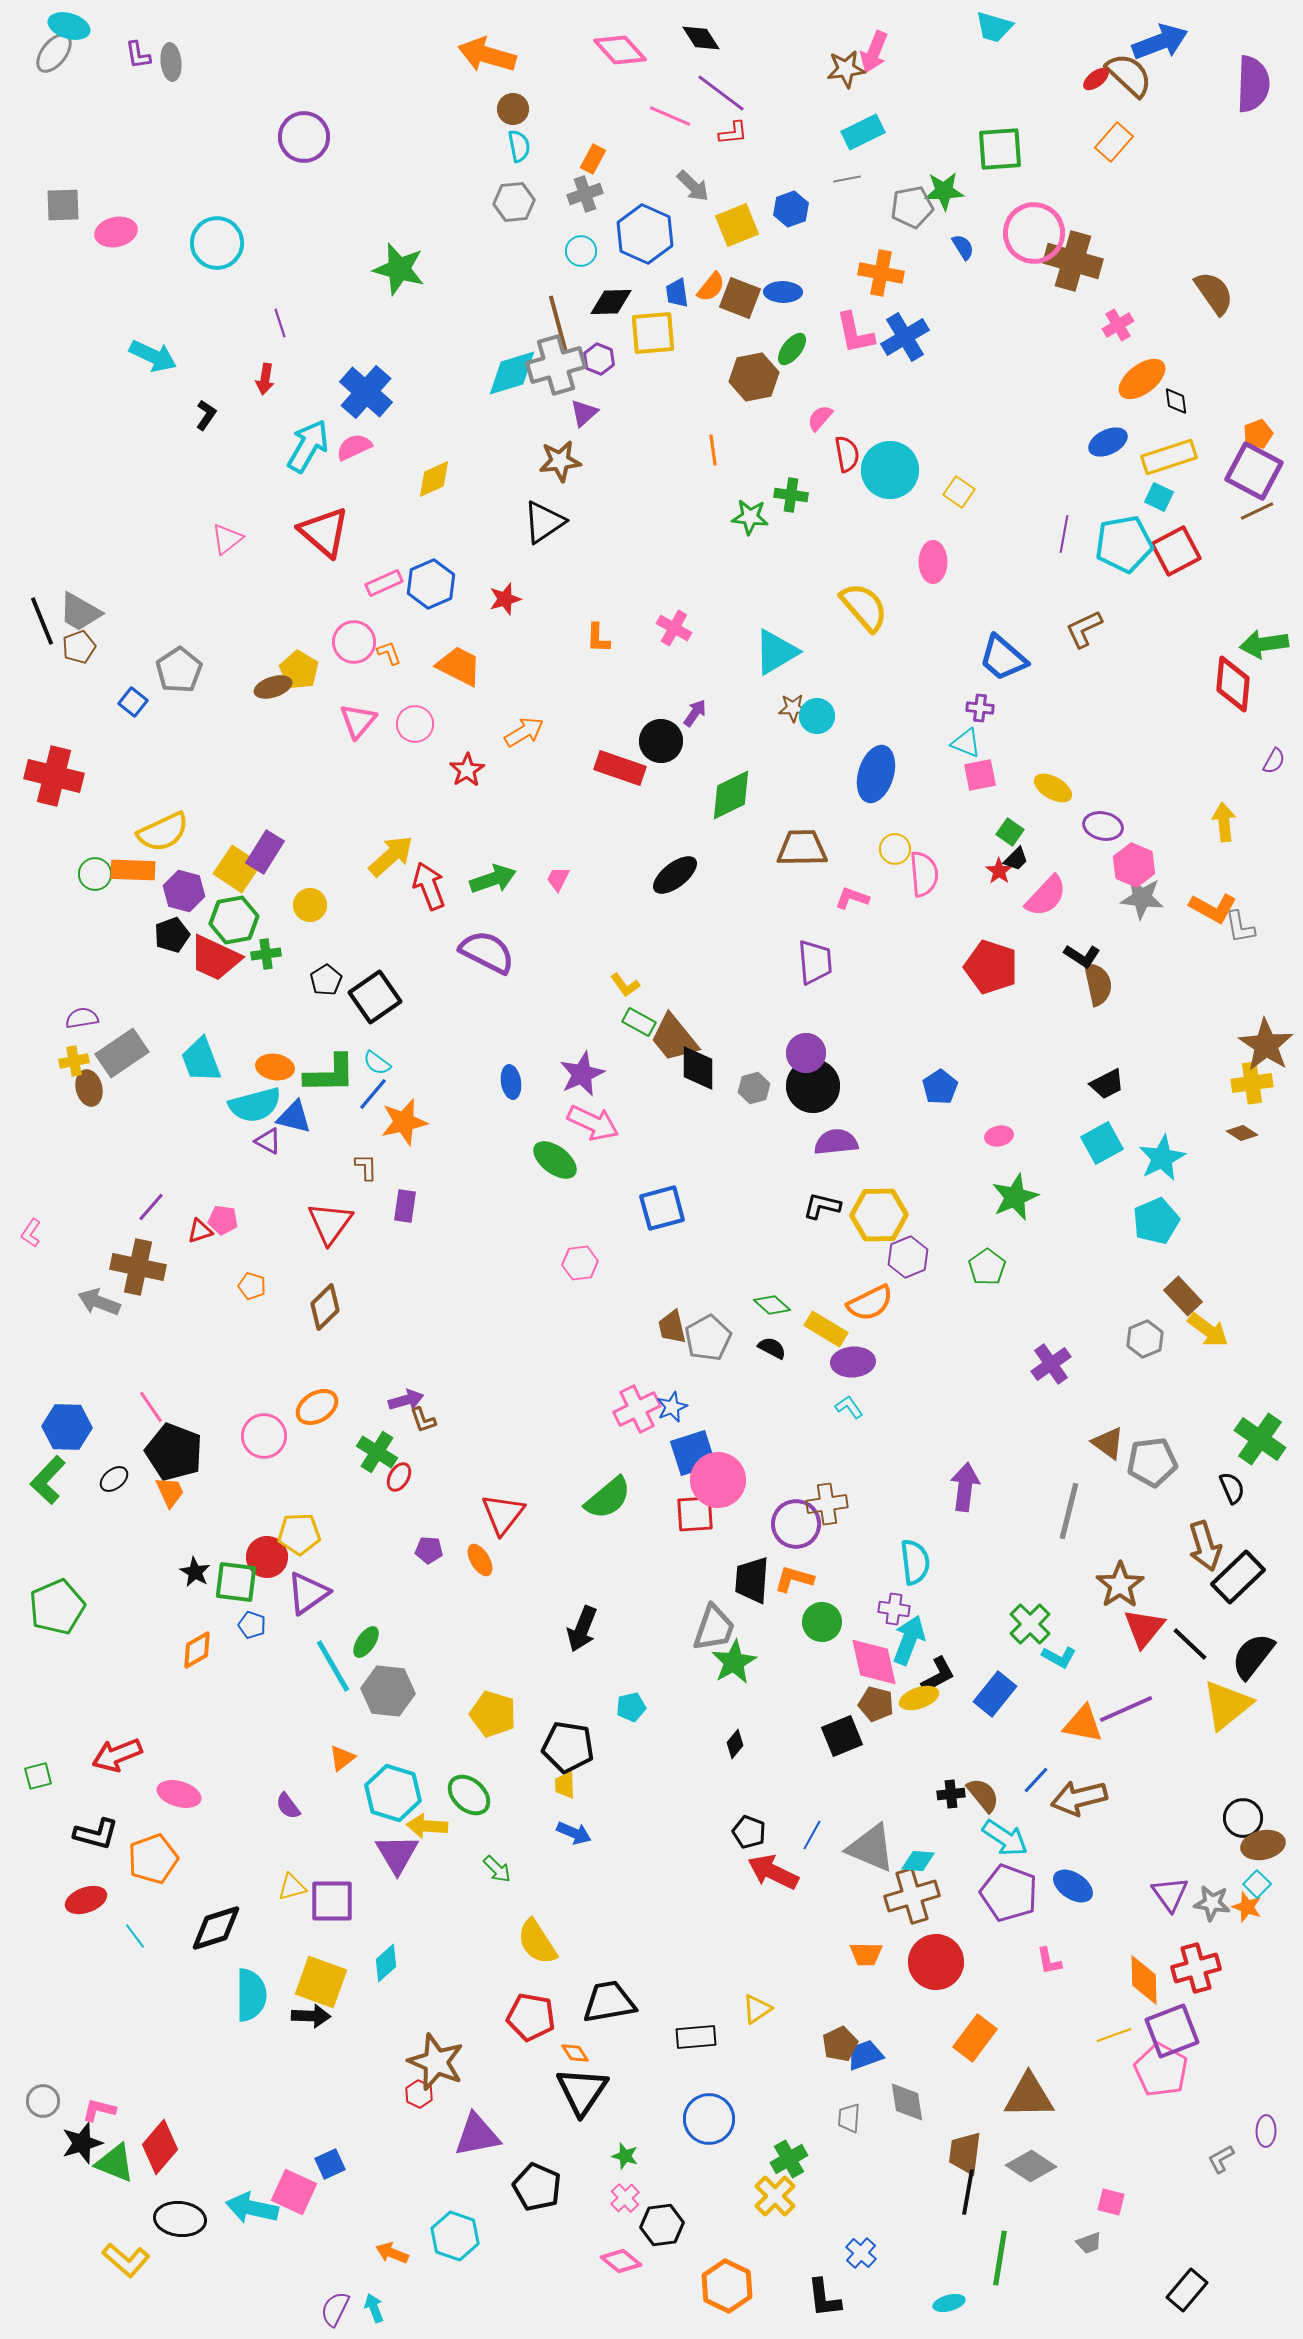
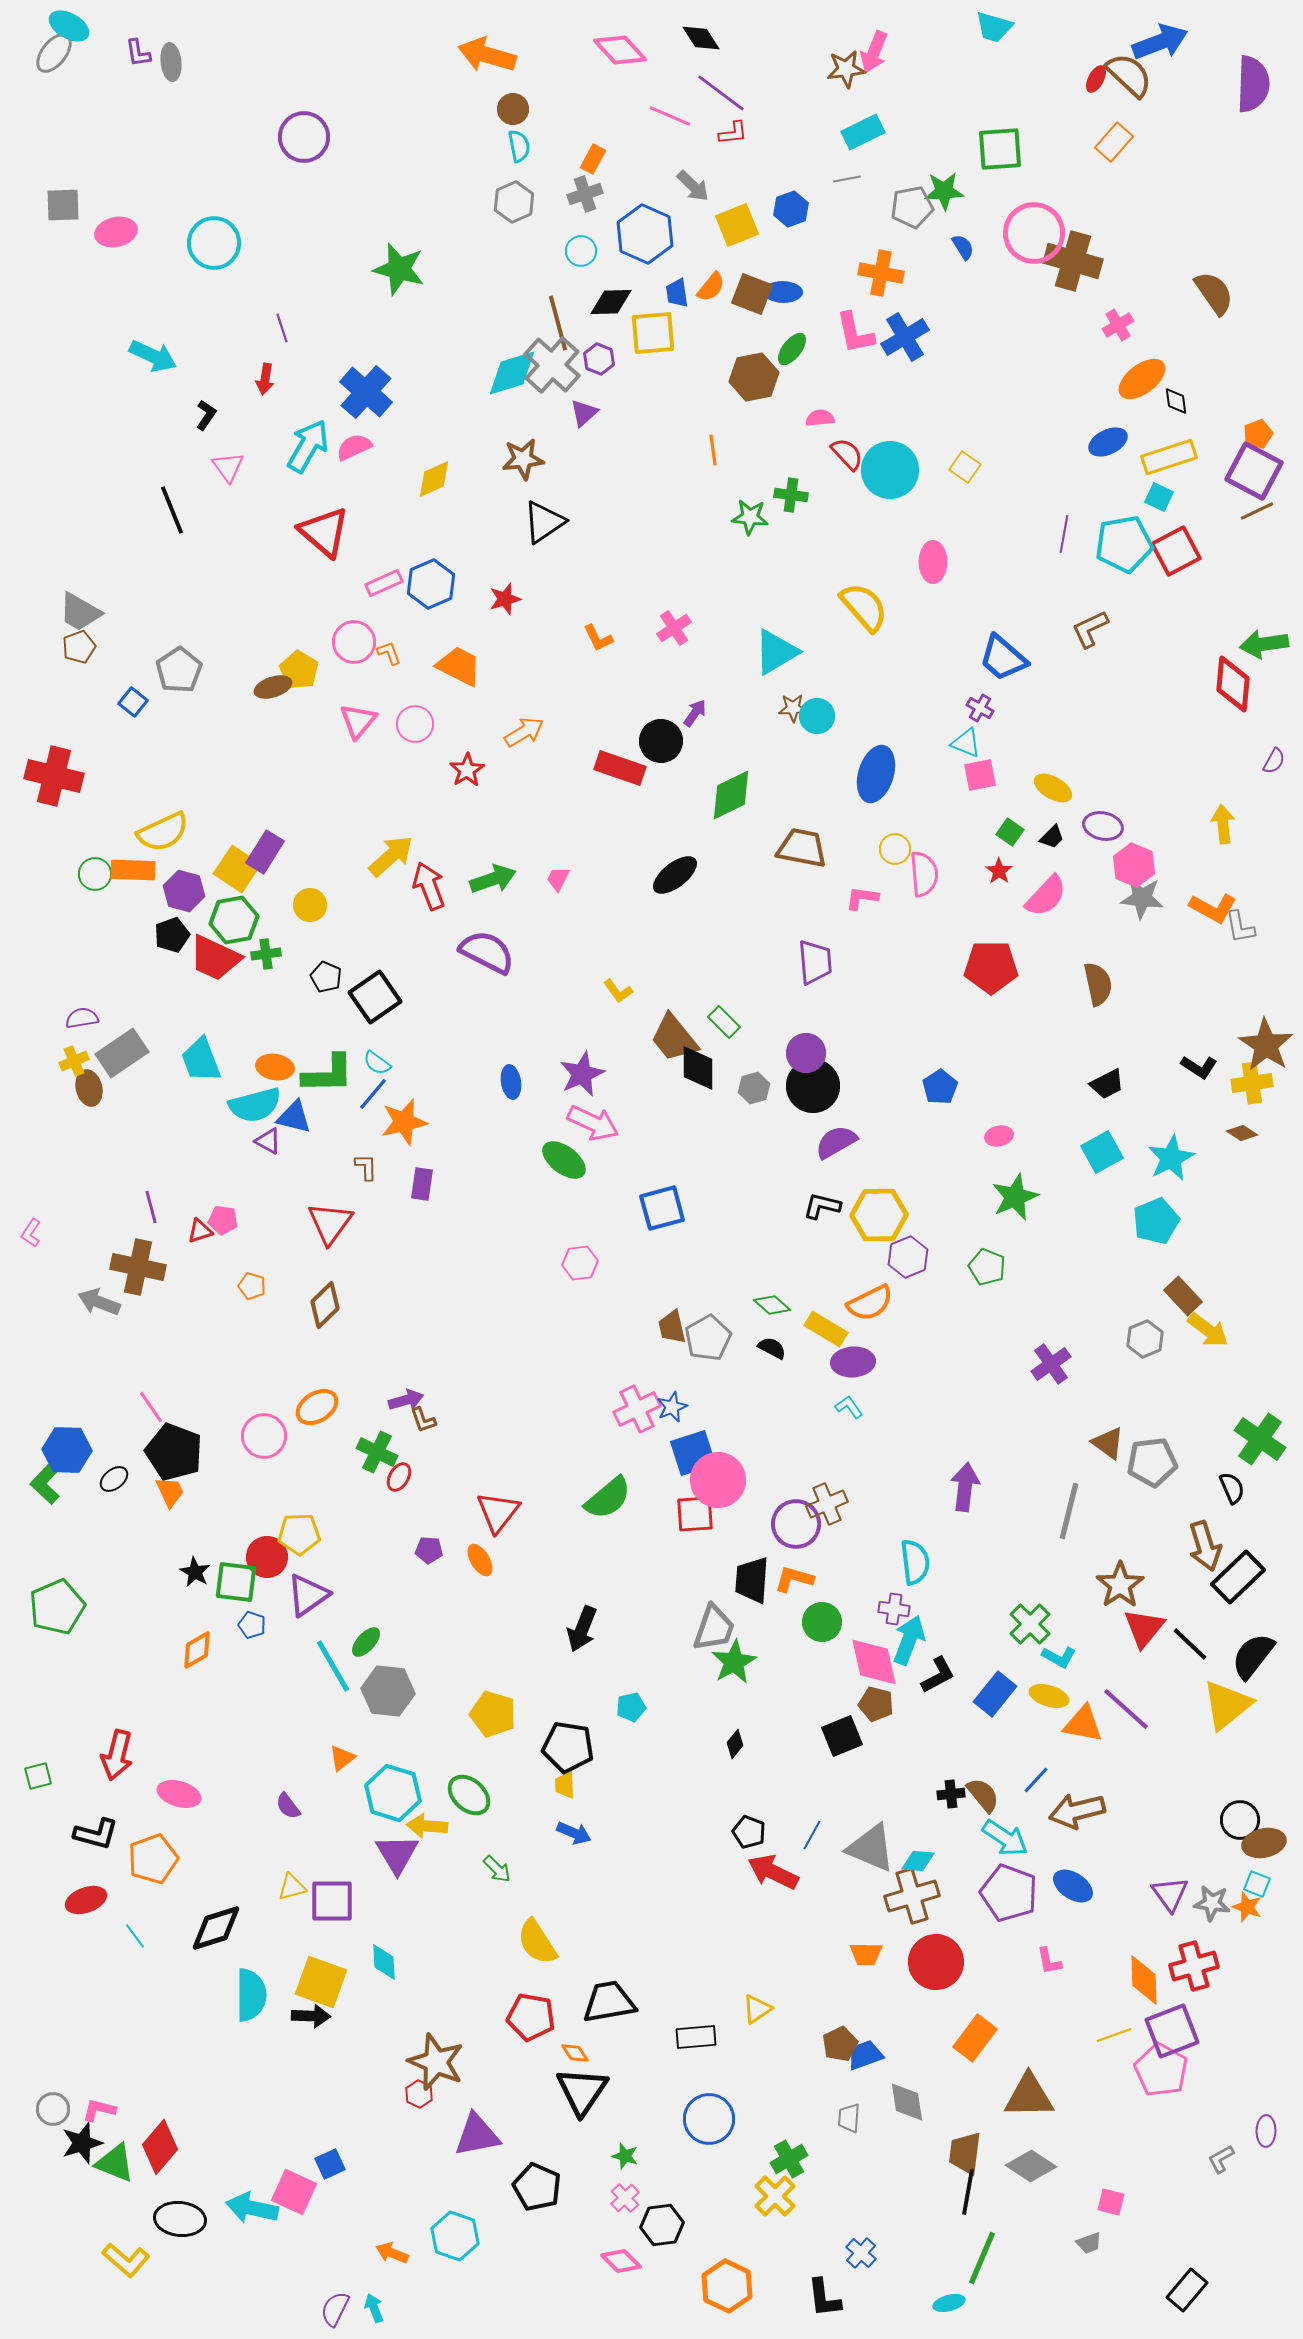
cyan ellipse at (69, 26): rotated 12 degrees clockwise
purple L-shape at (138, 55): moved 2 px up
red ellipse at (1096, 79): rotated 24 degrees counterclockwise
gray hexagon at (514, 202): rotated 18 degrees counterclockwise
cyan circle at (217, 243): moved 3 px left
brown square at (740, 298): moved 12 px right, 4 px up
purple line at (280, 323): moved 2 px right, 5 px down
gray cross at (556, 365): moved 4 px left; rotated 32 degrees counterclockwise
pink semicircle at (820, 418): rotated 44 degrees clockwise
red semicircle at (847, 454): rotated 33 degrees counterclockwise
brown star at (560, 461): moved 37 px left, 2 px up
yellow square at (959, 492): moved 6 px right, 25 px up
pink triangle at (227, 539): moved 1 px right, 72 px up; rotated 28 degrees counterclockwise
black line at (42, 621): moved 130 px right, 111 px up
pink cross at (674, 628): rotated 28 degrees clockwise
brown L-shape at (1084, 629): moved 6 px right
orange L-shape at (598, 638): rotated 28 degrees counterclockwise
purple cross at (980, 708): rotated 24 degrees clockwise
yellow arrow at (1224, 822): moved 1 px left, 2 px down
brown trapezoid at (802, 848): rotated 12 degrees clockwise
black trapezoid at (1016, 859): moved 36 px right, 22 px up
pink L-shape at (852, 898): moved 10 px right; rotated 12 degrees counterclockwise
black L-shape at (1082, 956): moved 117 px right, 111 px down
red pentagon at (991, 967): rotated 18 degrees counterclockwise
black pentagon at (326, 980): moved 3 px up; rotated 16 degrees counterclockwise
yellow L-shape at (625, 985): moved 7 px left, 6 px down
green rectangle at (639, 1022): moved 85 px right; rotated 16 degrees clockwise
yellow cross at (74, 1061): rotated 12 degrees counterclockwise
green L-shape at (330, 1074): moved 2 px left
purple semicircle at (836, 1142): rotated 24 degrees counterclockwise
cyan square at (1102, 1143): moved 9 px down
cyan star at (1162, 1158): moved 9 px right
green ellipse at (555, 1160): moved 9 px right
purple rectangle at (405, 1206): moved 17 px right, 22 px up
purple line at (151, 1207): rotated 56 degrees counterclockwise
green pentagon at (987, 1267): rotated 15 degrees counterclockwise
brown diamond at (325, 1307): moved 2 px up
blue hexagon at (67, 1427): moved 23 px down
green cross at (377, 1452): rotated 6 degrees counterclockwise
brown cross at (827, 1504): rotated 15 degrees counterclockwise
red triangle at (503, 1514): moved 5 px left, 2 px up
purple triangle at (308, 1593): moved 2 px down
green ellipse at (366, 1642): rotated 8 degrees clockwise
yellow ellipse at (919, 1698): moved 130 px right, 2 px up; rotated 36 degrees clockwise
purple line at (1126, 1709): rotated 66 degrees clockwise
red arrow at (117, 1755): rotated 54 degrees counterclockwise
brown arrow at (1079, 1798): moved 2 px left, 13 px down
black circle at (1243, 1818): moved 3 px left, 2 px down
brown ellipse at (1263, 1845): moved 1 px right, 2 px up
cyan square at (1257, 1884): rotated 24 degrees counterclockwise
cyan diamond at (386, 1963): moved 2 px left, 1 px up; rotated 51 degrees counterclockwise
red cross at (1196, 1968): moved 2 px left, 2 px up
gray circle at (43, 2101): moved 10 px right, 8 px down
green line at (1000, 2258): moved 18 px left; rotated 14 degrees clockwise
pink diamond at (621, 2261): rotated 6 degrees clockwise
